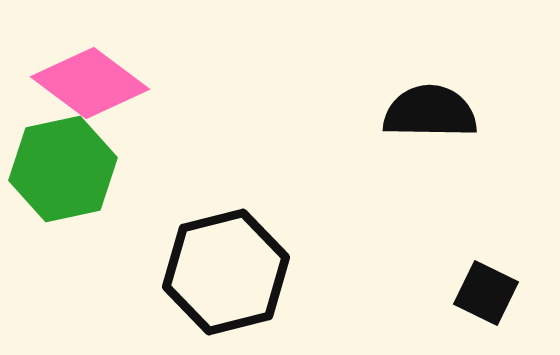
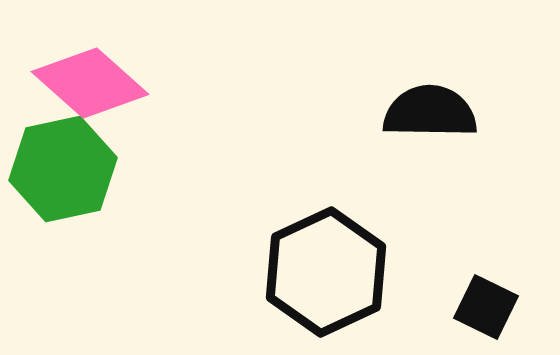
pink diamond: rotated 5 degrees clockwise
black hexagon: moved 100 px right; rotated 11 degrees counterclockwise
black square: moved 14 px down
